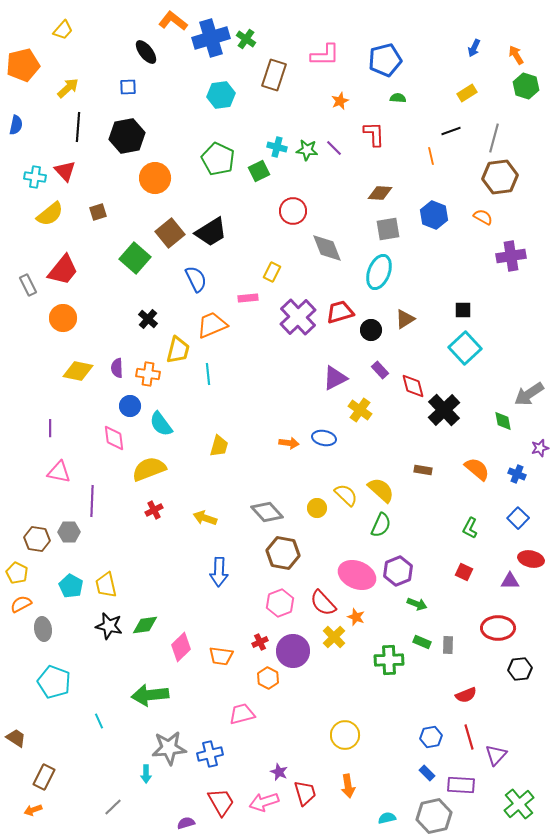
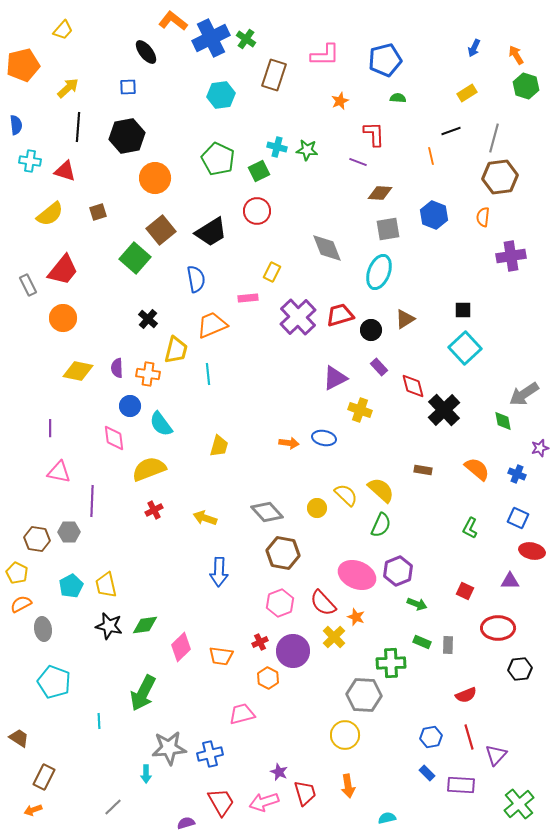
blue cross at (211, 38): rotated 9 degrees counterclockwise
blue semicircle at (16, 125): rotated 18 degrees counterclockwise
purple line at (334, 148): moved 24 px right, 14 px down; rotated 24 degrees counterclockwise
red triangle at (65, 171): rotated 30 degrees counterclockwise
cyan cross at (35, 177): moved 5 px left, 16 px up
red circle at (293, 211): moved 36 px left
orange semicircle at (483, 217): rotated 114 degrees counterclockwise
brown square at (170, 233): moved 9 px left, 3 px up
blue semicircle at (196, 279): rotated 16 degrees clockwise
red trapezoid at (340, 312): moved 3 px down
yellow trapezoid at (178, 350): moved 2 px left
purple rectangle at (380, 370): moved 1 px left, 3 px up
gray arrow at (529, 394): moved 5 px left
yellow cross at (360, 410): rotated 15 degrees counterclockwise
blue square at (518, 518): rotated 20 degrees counterclockwise
red ellipse at (531, 559): moved 1 px right, 8 px up
red square at (464, 572): moved 1 px right, 19 px down
cyan pentagon at (71, 586): rotated 15 degrees clockwise
green cross at (389, 660): moved 2 px right, 3 px down
green arrow at (150, 695): moved 7 px left, 2 px up; rotated 57 degrees counterclockwise
cyan line at (99, 721): rotated 21 degrees clockwise
brown trapezoid at (16, 738): moved 3 px right
gray hexagon at (434, 816): moved 70 px left, 121 px up; rotated 16 degrees clockwise
